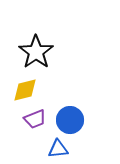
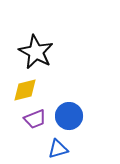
black star: rotated 8 degrees counterclockwise
blue circle: moved 1 px left, 4 px up
blue triangle: rotated 10 degrees counterclockwise
